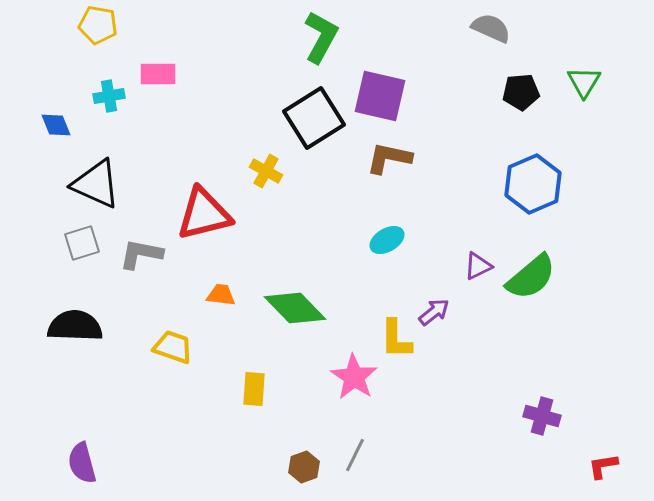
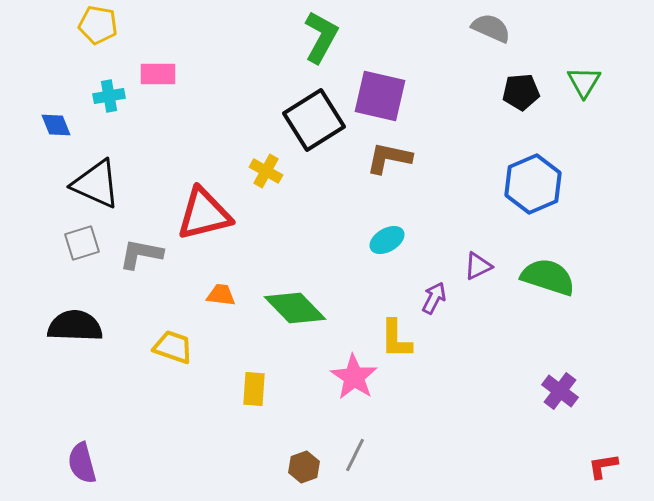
black square: moved 2 px down
green semicircle: moved 17 px right; rotated 122 degrees counterclockwise
purple arrow: moved 14 px up; rotated 24 degrees counterclockwise
purple cross: moved 18 px right, 25 px up; rotated 21 degrees clockwise
